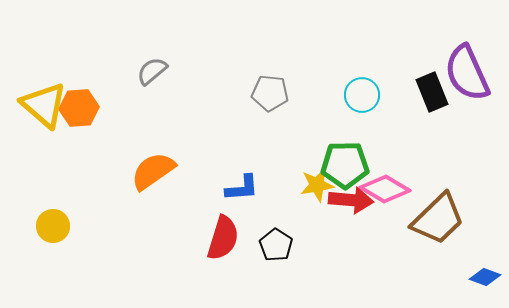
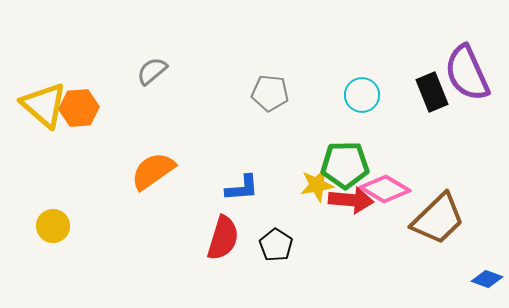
blue diamond: moved 2 px right, 2 px down
